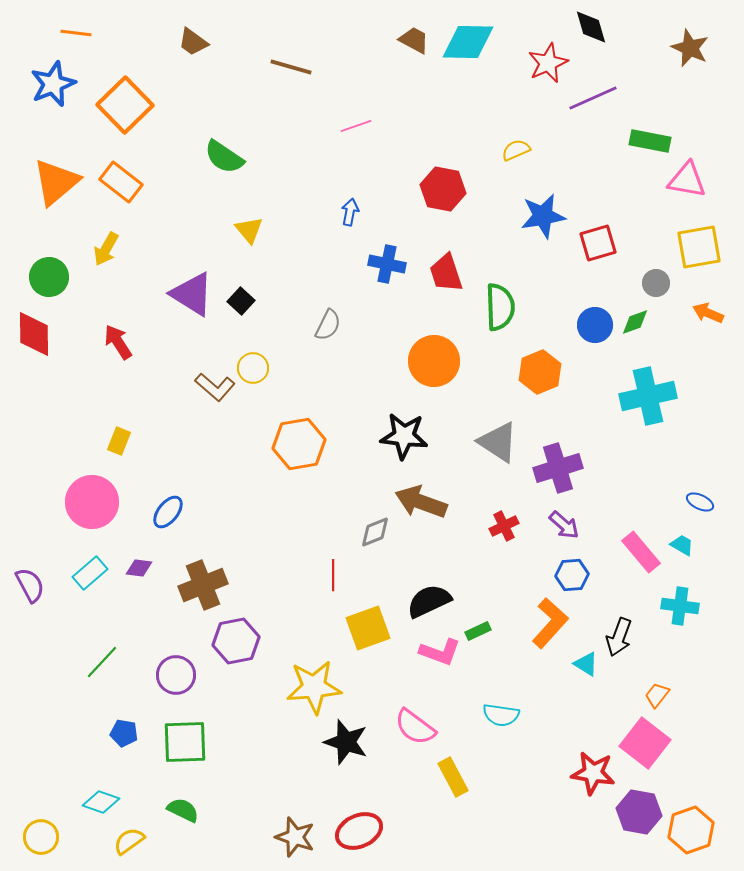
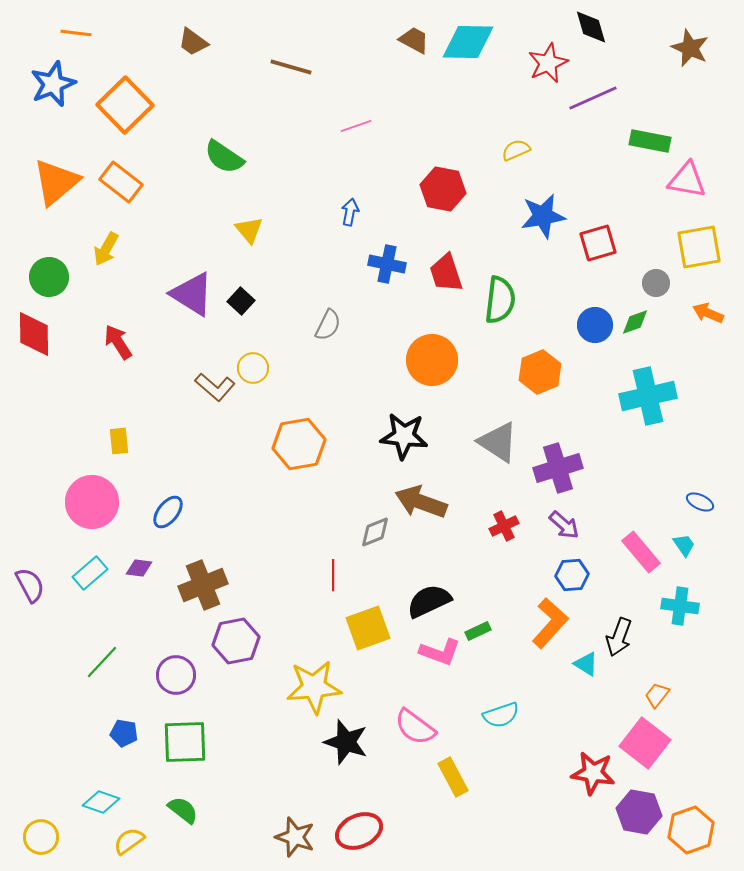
green semicircle at (500, 307): moved 7 px up; rotated 9 degrees clockwise
orange circle at (434, 361): moved 2 px left, 1 px up
yellow rectangle at (119, 441): rotated 28 degrees counterclockwise
cyan trapezoid at (682, 545): moved 2 px right; rotated 25 degrees clockwise
cyan semicircle at (501, 715): rotated 27 degrees counterclockwise
green semicircle at (183, 810): rotated 12 degrees clockwise
